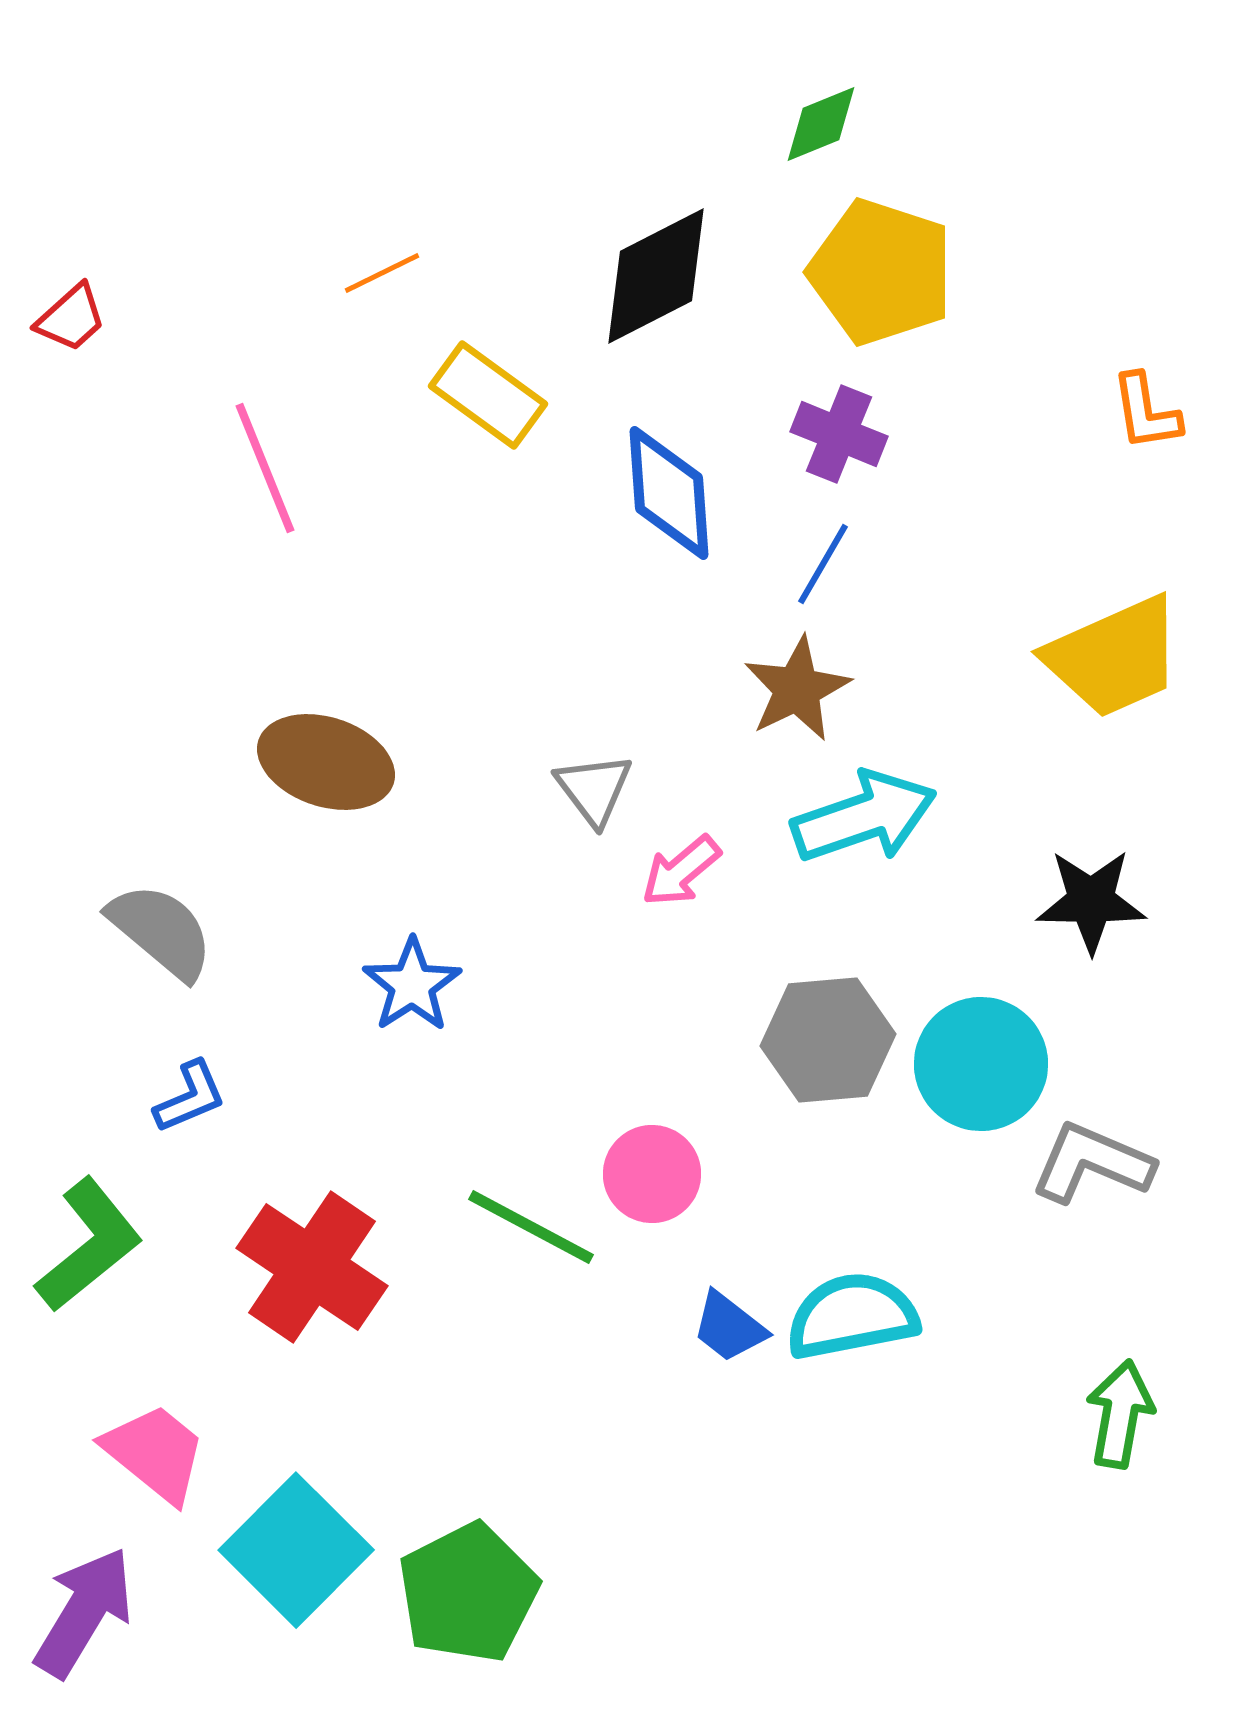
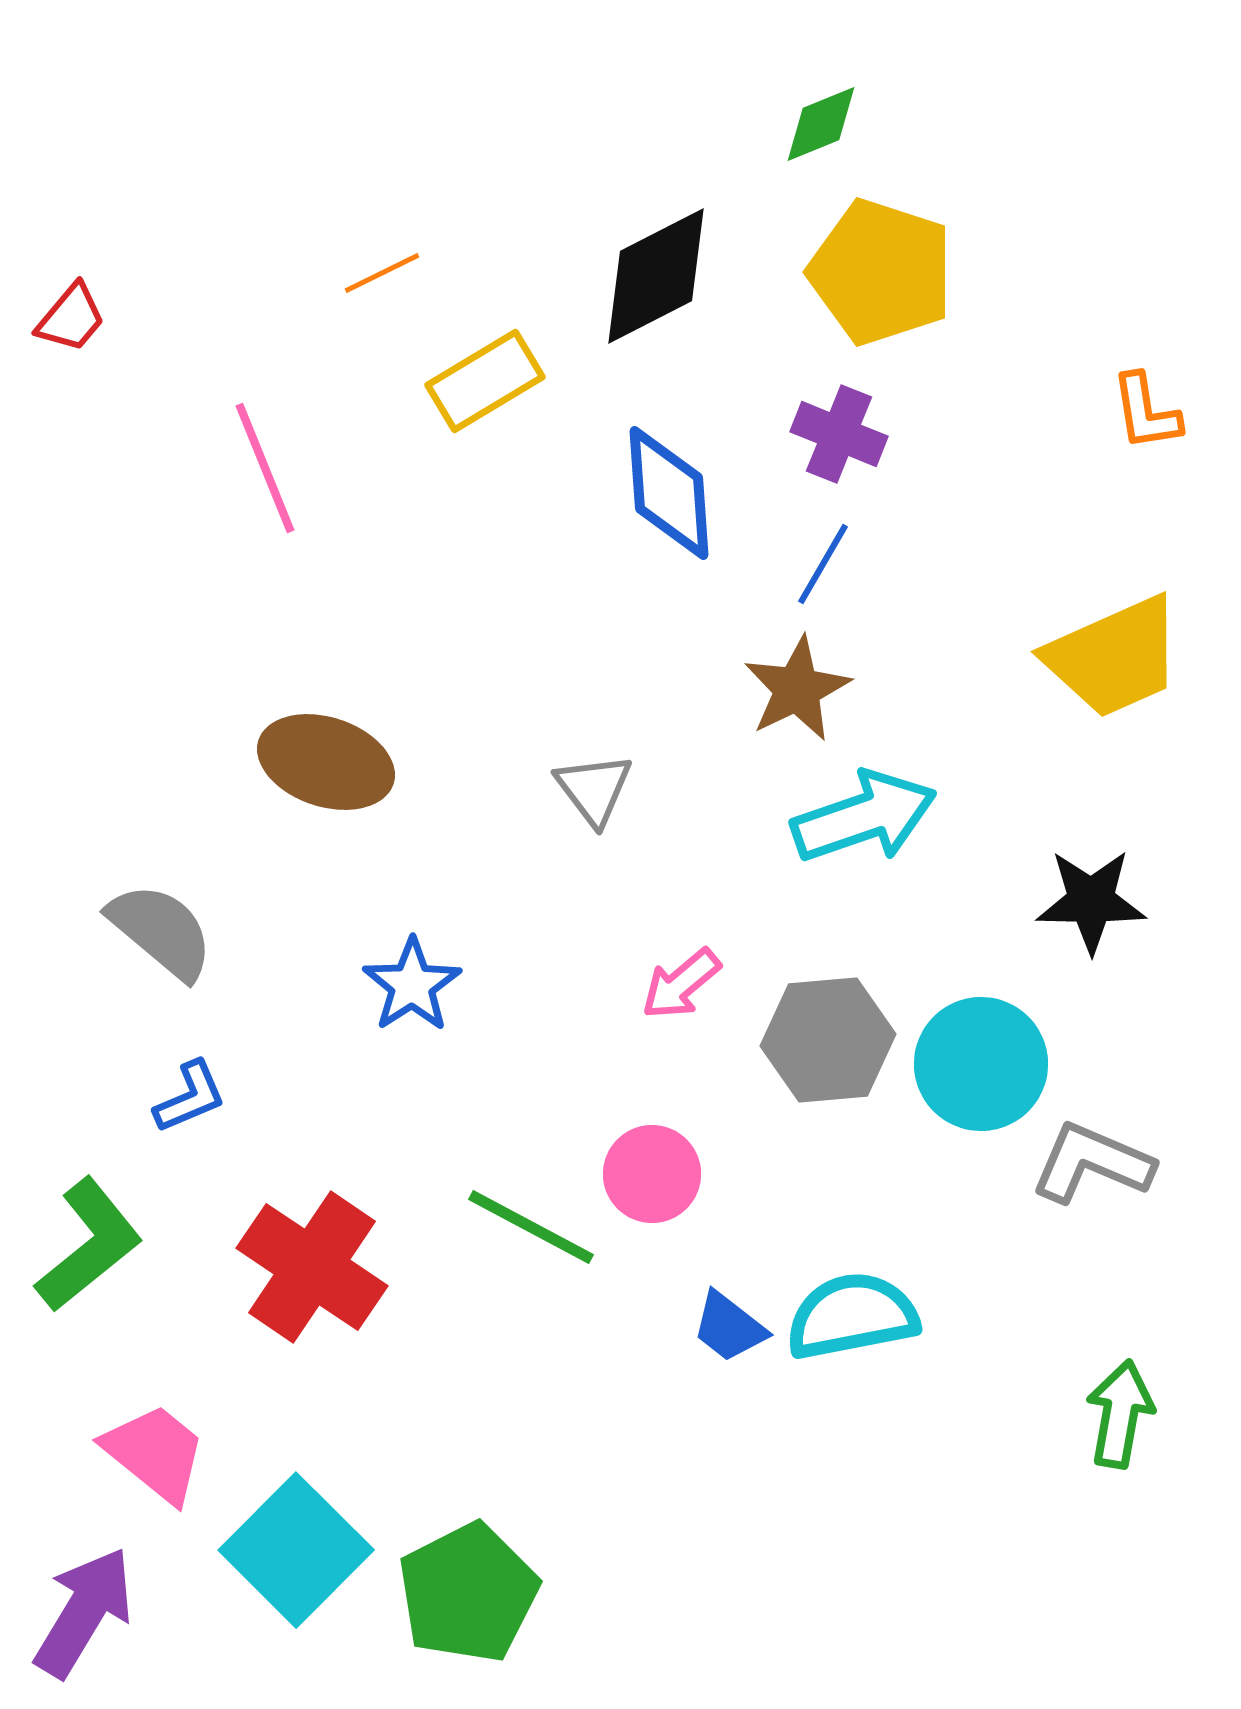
red trapezoid: rotated 8 degrees counterclockwise
yellow rectangle: moved 3 px left, 14 px up; rotated 67 degrees counterclockwise
pink arrow: moved 113 px down
